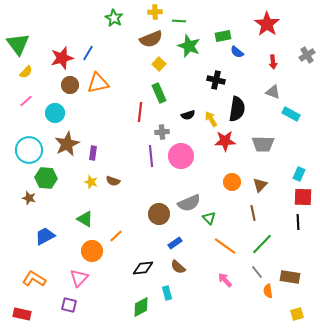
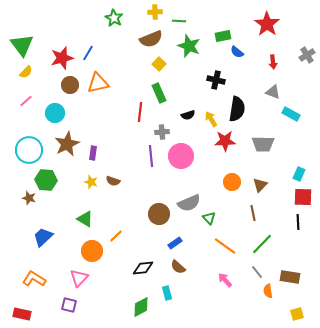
green triangle at (18, 44): moved 4 px right, 1 px down
green hexagon at (46, 178): moved 2 px down
blue trapezoid at (45, 236): moved 2 px left, 1 px down; rotated 15 degrees counterclockwise
